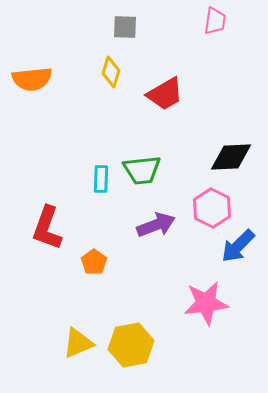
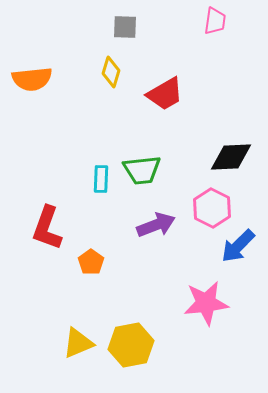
orange pentagon: moved 3 px left
